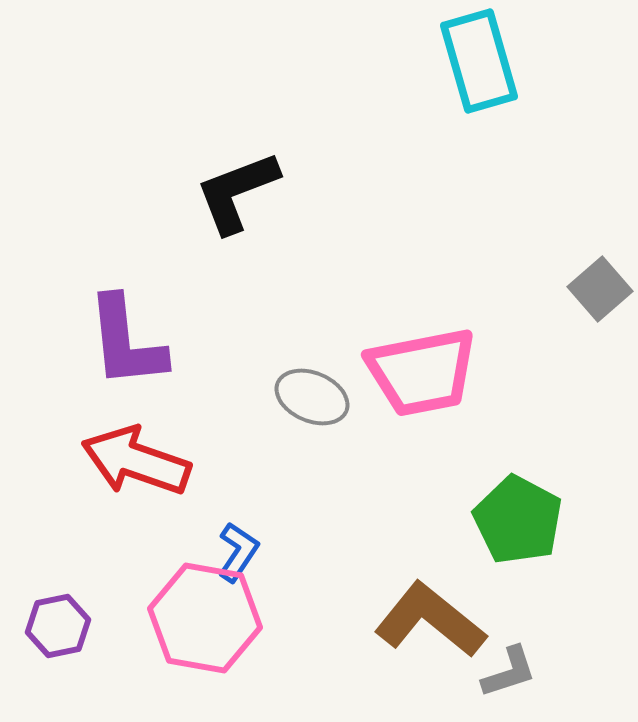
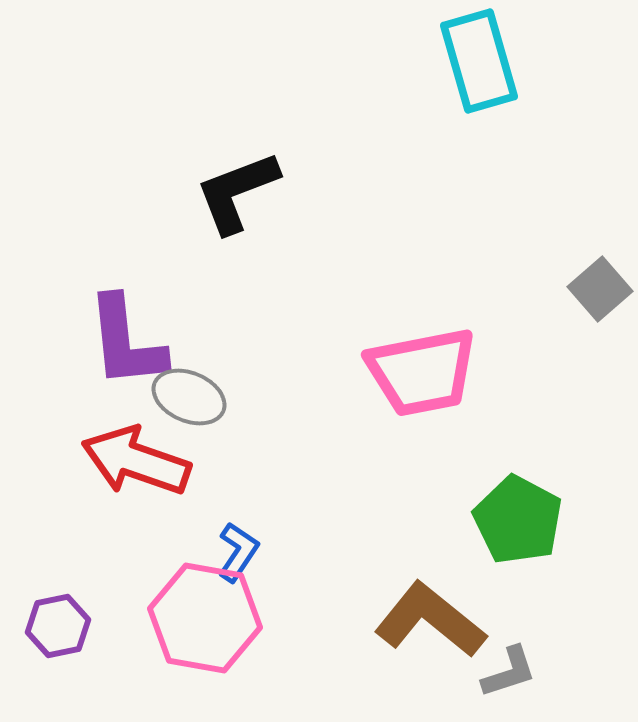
gray ellipse: moved 123 px left
